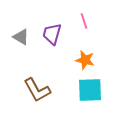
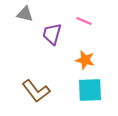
pink line: rotated 49 degrees counterclockwise
gray triangle: moved 4 px right, 23 px up; rotated 18 degrees counterclockwise
brown L-shape: moved 1 px left, 1 px down; rotated 8 degrees counterclockwise
